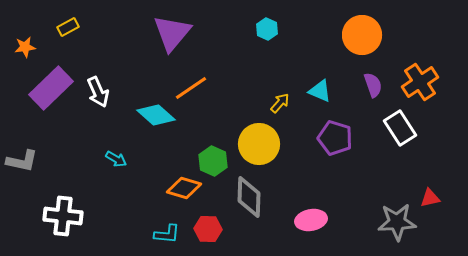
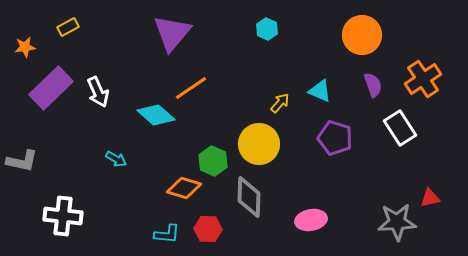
orange cross: moved 3 px right, 3 px up
